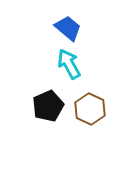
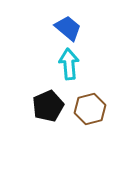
cyan arrow: rotated 24 degrees clockwise
brown hexagon: rotated 20 degrees clockwise
